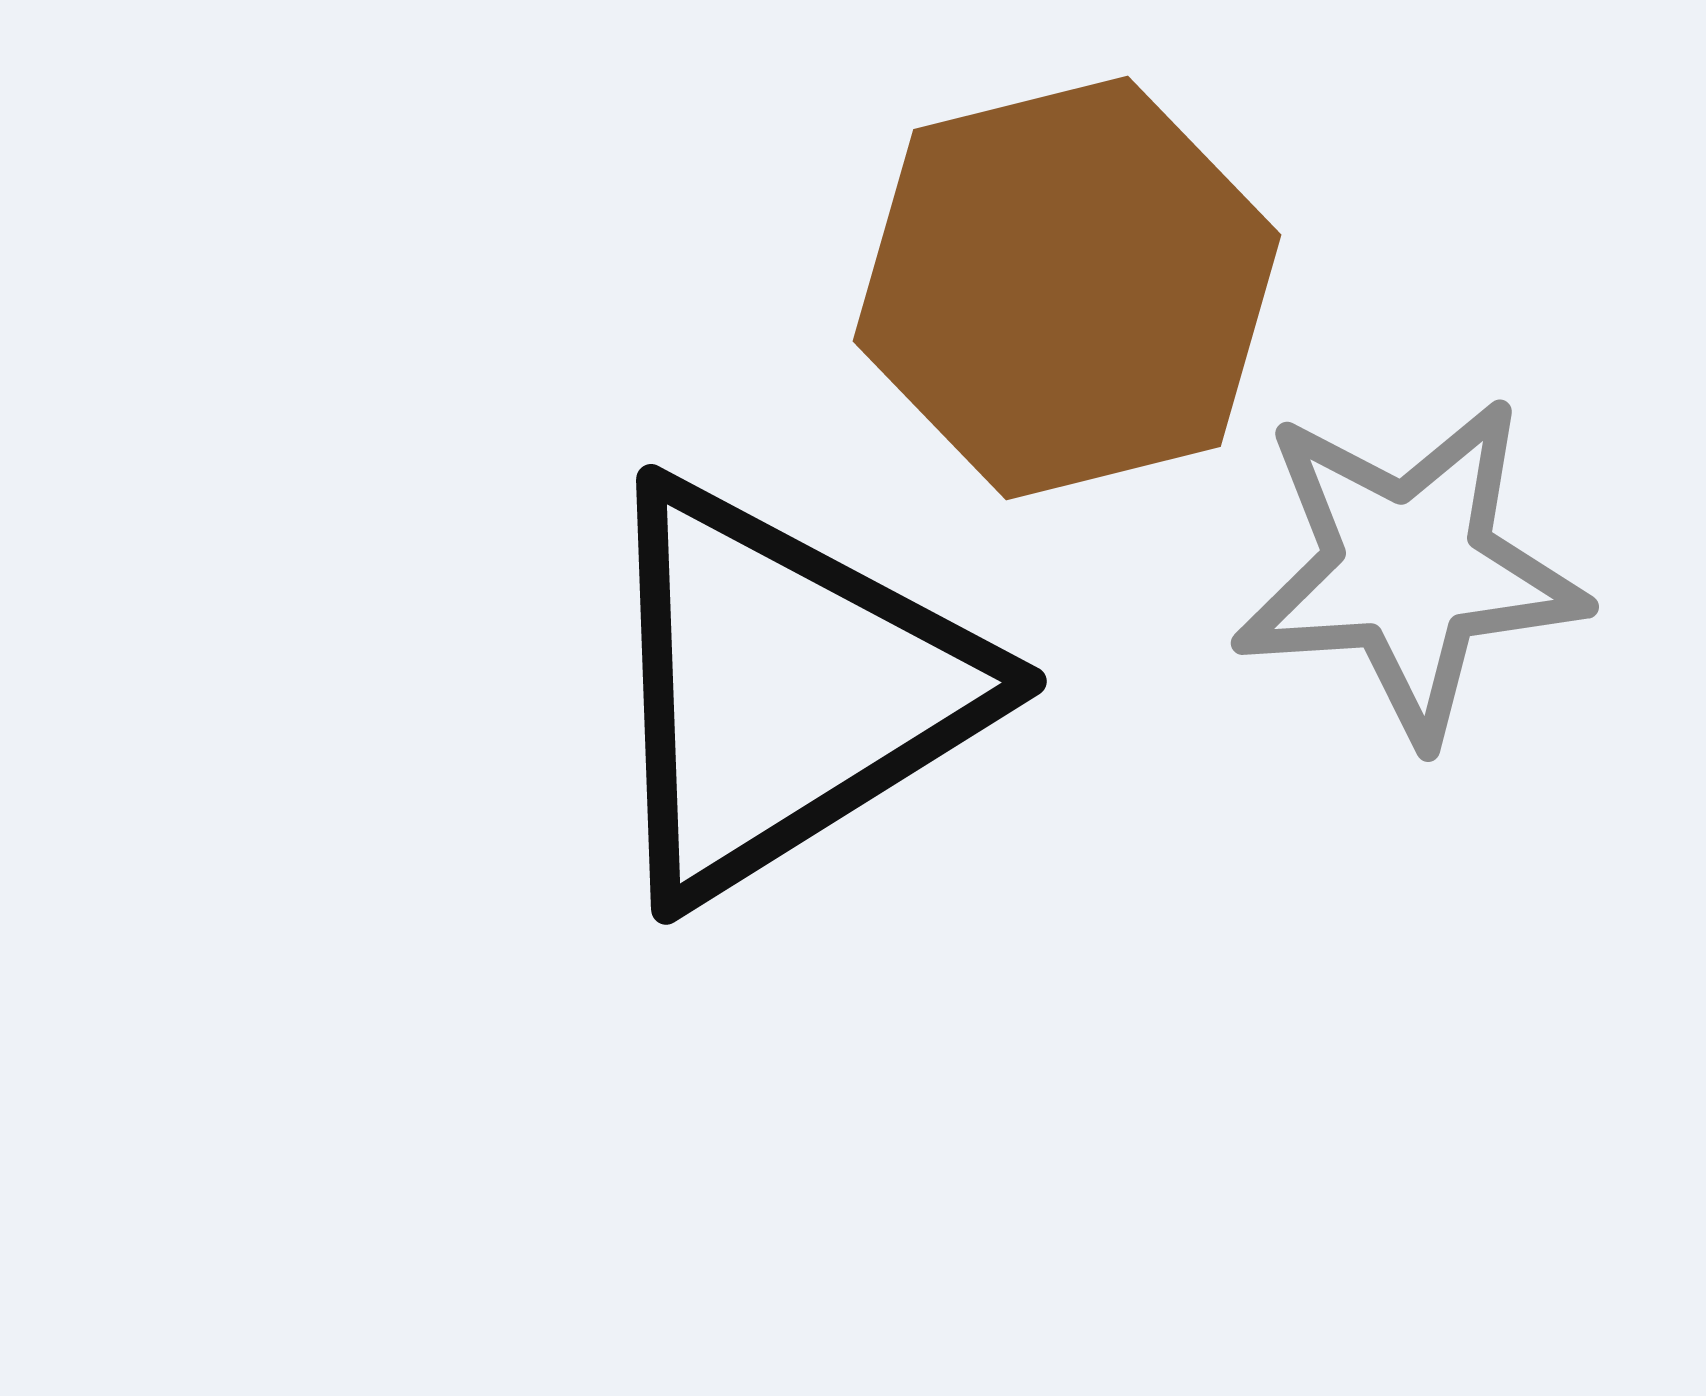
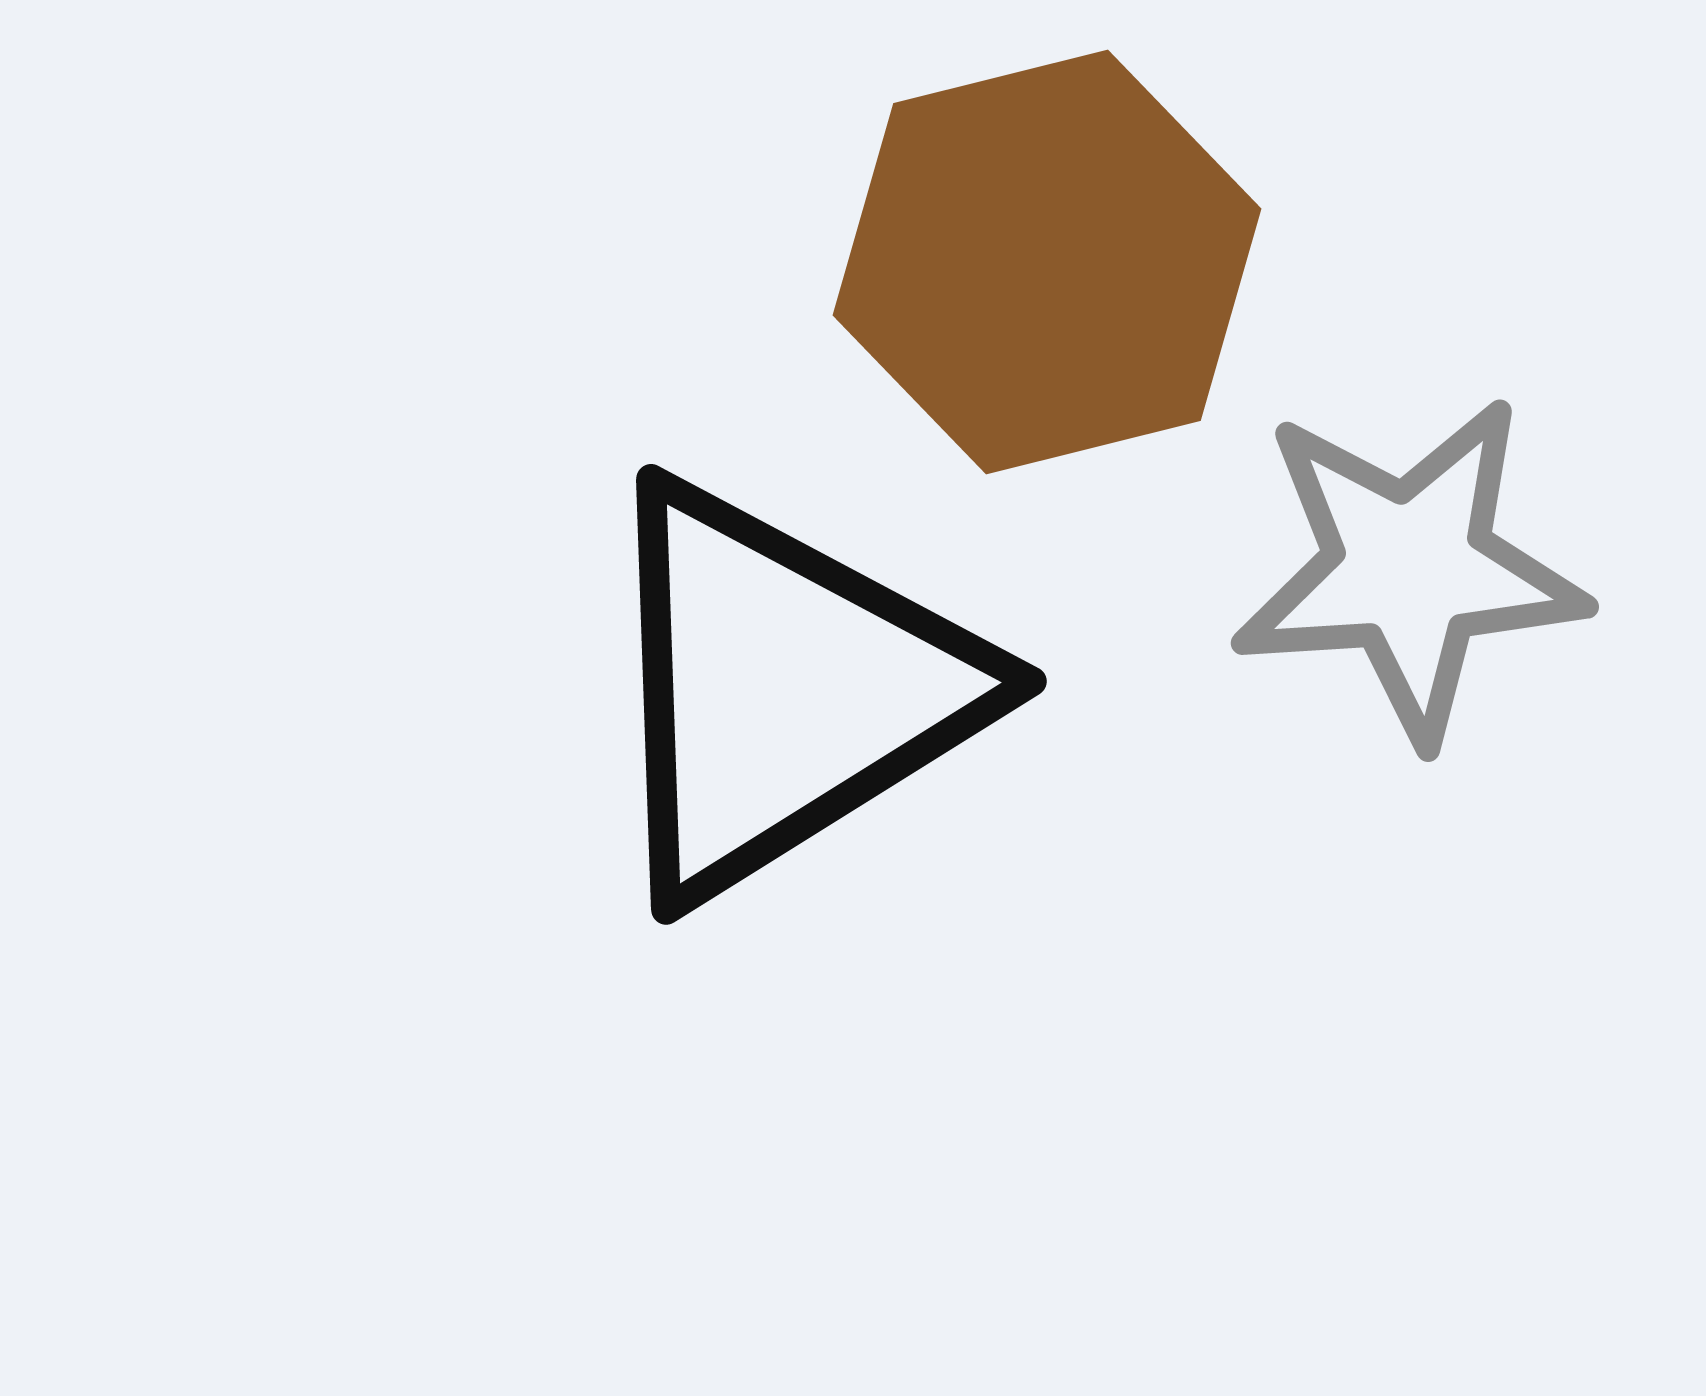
brown hexagon: moved 20 px left, 26 px up
